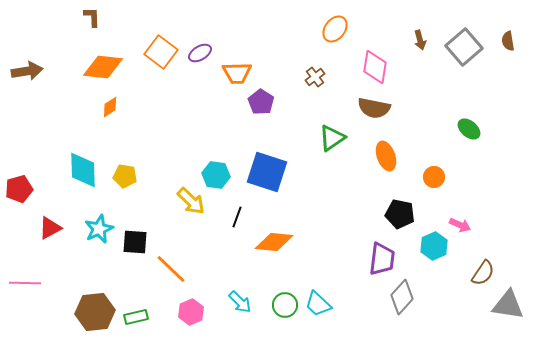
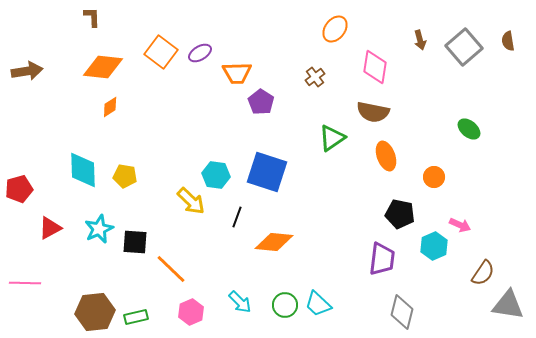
brown semicircle at (374, 108): moved 1 px left, 4 px down
gray diamond at (402, 297): moved 15 px down; rotated 28 degrees counterclockwise
